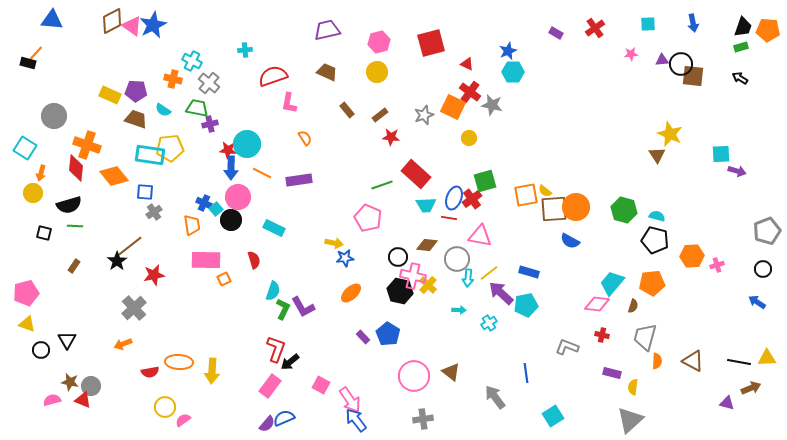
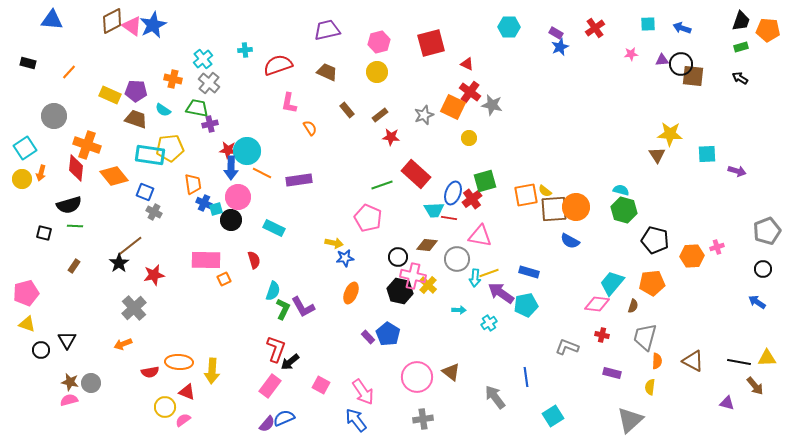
blue arrow at (693, 23): moved 11 px left, 5 px down; rotated 120 degrees clockwise
black trapezoid at (743, 27): moved 2 px left, 6 px up
blue star at (508, 51): moved 52 px right, 4 px up
orange line at (36, 53): moved 33 px right, 19 px down
cyan cross at (192, 61): moved 11 px right, 2 px up; rotated 24 degrees clockwise
cyan hexagon at (513, 72): moved 4 px left, 45 px up
red semicircle at (273, 76): moved 5 px right, 11 px up
yellow star at (670, 134): rotated 20 degrees counterclockwise
orange semicircle at (305, 138): moved 5 px right, 10 px up
cyan circle at (247, 144): moved 7 px down
cyan square at (25, 148): rotated 25 degrees clockwise
cyan square at (721, 154): moved 14 px left
blue square at (145, 192): rotated 18 degrees clockwise
yellow circle at (33, 193): moved 11 px left, 14 px up
blue ellipse at (454, 198): moved 1 px left, 5 px up
cyan trapezoid at (426, 205): moved 8 px right, 5 px down
cyan square at (216, 209): rotated 24 degrees clockwise
gray cross at (154, 212): rotated 28 degrees counterclockwise
cyan semicircle at (657, 216): moved 36 px left, 26 px up
orange trapezoid at (192, 225): moved 1 px right, 41 px up
black star at (117, 261): moved 2 px right, 2 px down
pink cross at (717, 265): moved 18 px up
yellow line at (489, 273): rotated 18 degrees clockwise
cyan arrow at (468, 278): moved 7 px right
orange ellipse at (351, 293): rotated 25 degrees counterclockwise
purple arrow at (501, 293): rotated 8 degrees counterclockwise
purple rectangle at (363, 337): moved 5 px right
blue line at (526, 373): moved 4 px down
pink circle at (414, 376): moved 3 px right, 1 px down
gray circle at (91, 386): moved 3 px up
yellow semicircle at (633, 387): moved 17 px right
brown arrow at (751, 388): moved 4 px right, 2 px up; rotated 72 degrees clockwise
pink semicircle at (52, 400): moved 17 px right
red triangle at (83, 400): moved 104 px right, 8 px up
pink arrow at (350, 400): moved 13 px right, 8 px up
